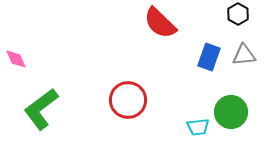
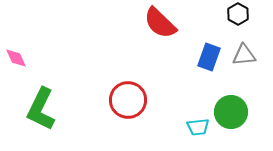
pink diamond: moved 1 px up
green L-shape: rotated 27 degrees counterclockwise
